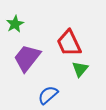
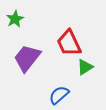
green star: moved 5 px up
green triangle: moved 5 px right, 2 px up; rotated 18 degrees clockwise
blue semicircle: moved 11 px right
